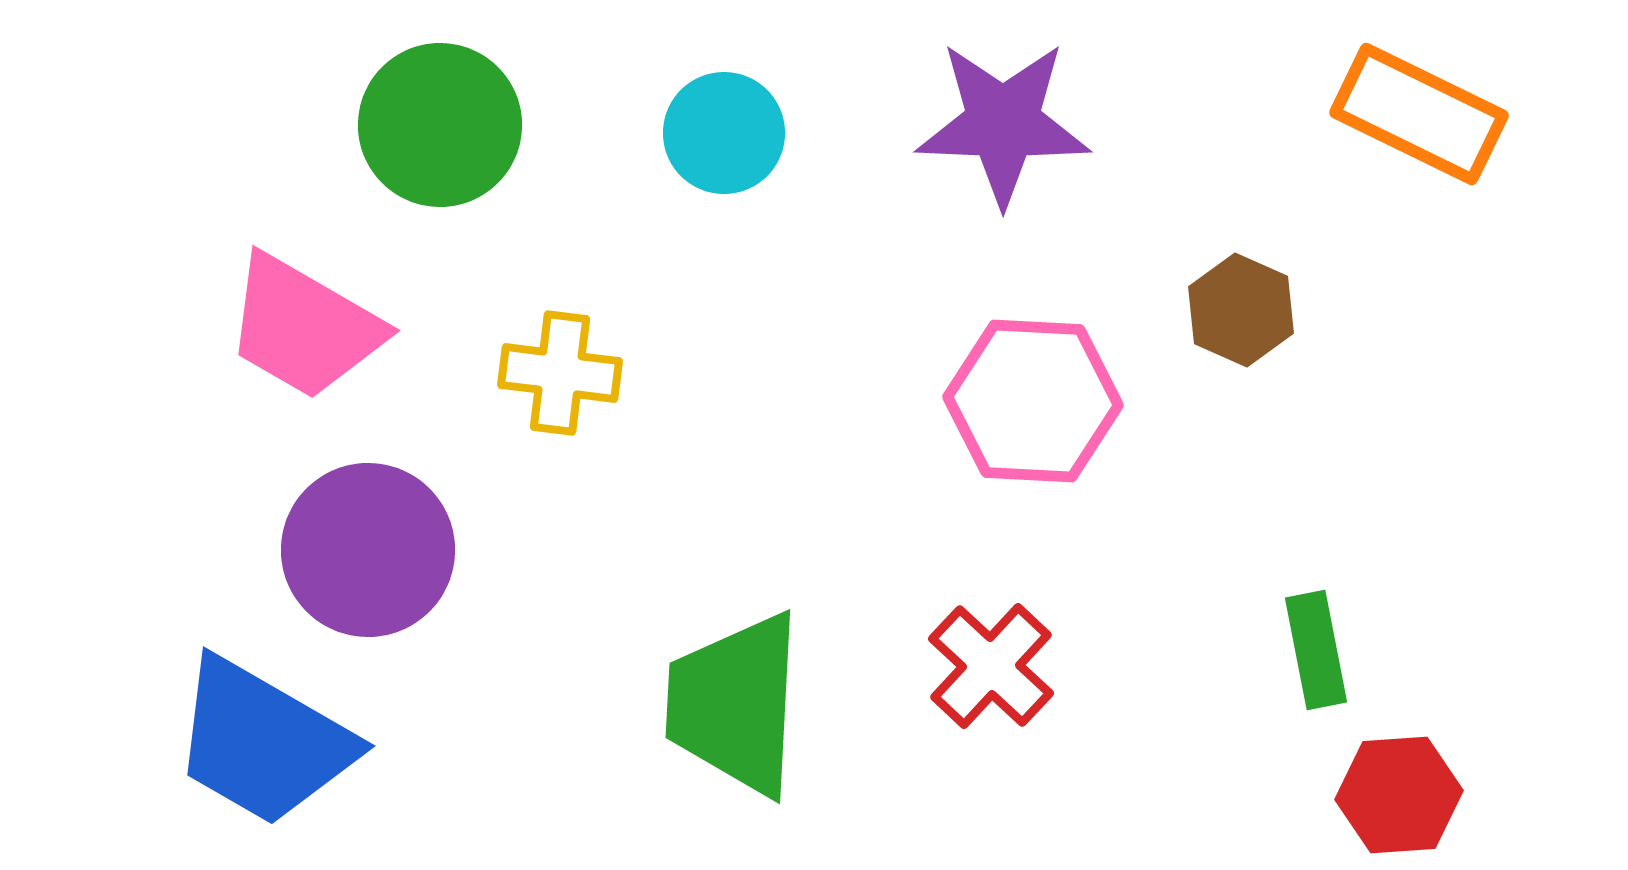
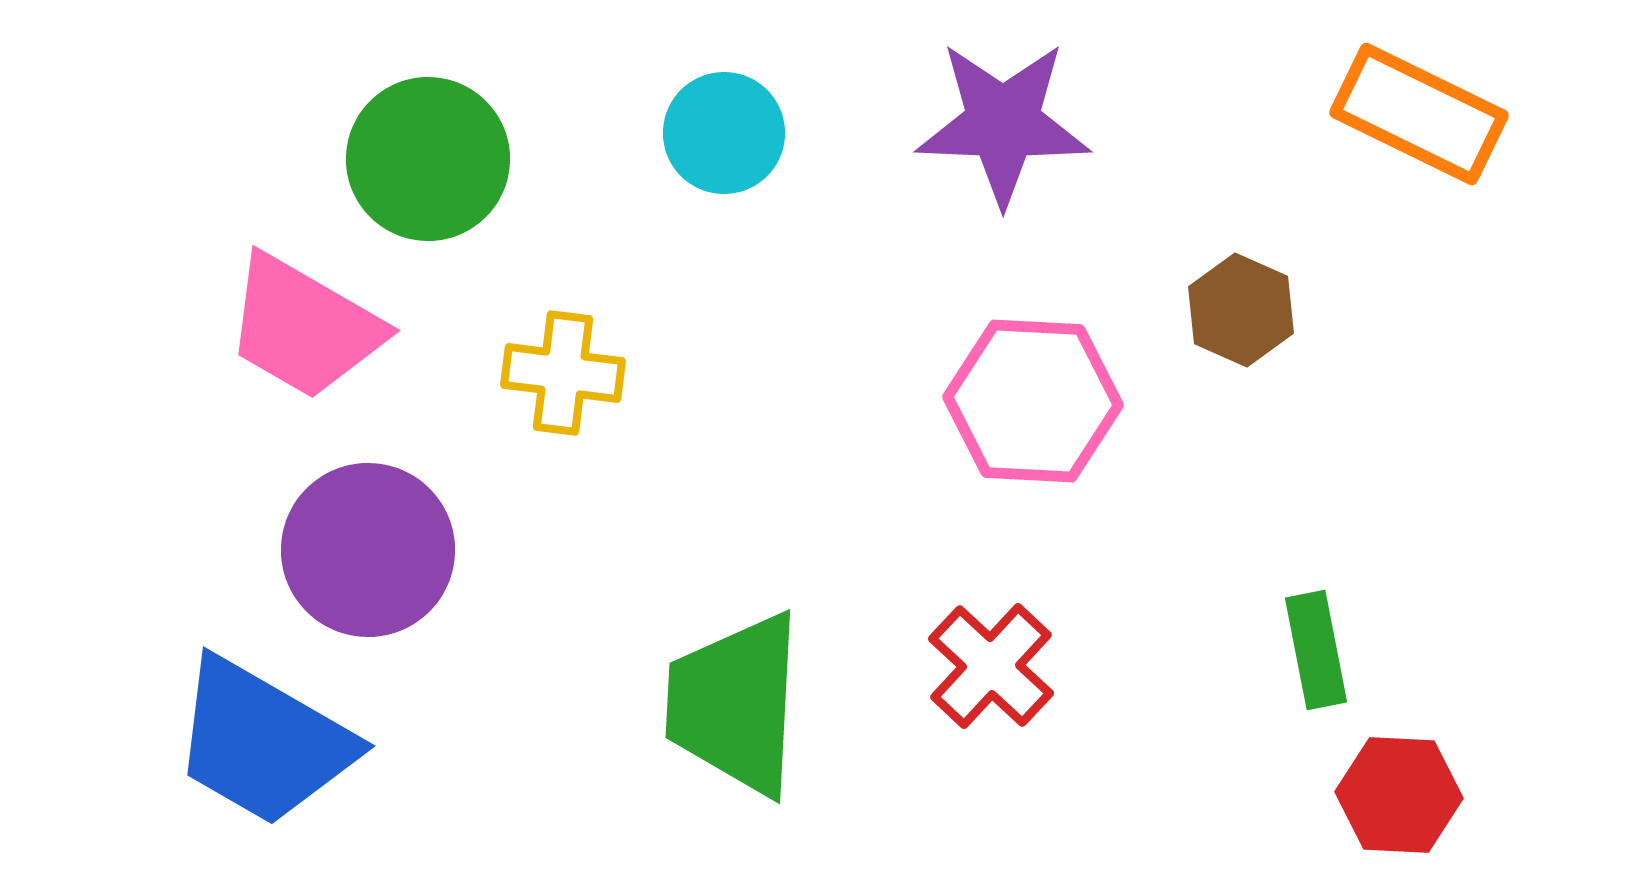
green circle: moved 12 px left, 34 px down
yellow cross: moved 3 px right
red hexagon: rotated 7 degrees clockwise
